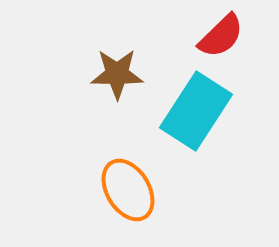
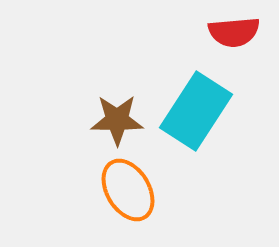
red semicircle: moved 13 px right, 4 px up; rotated 39 degrees clockwise
brown star: moved 46 px down
